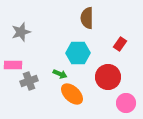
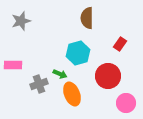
gray star: moved 11 px up
cyan hexagon: rotated 15 degrees counterclockwise
red circle: moved 1 px up
gray cross: moved 10 px right, 3 px down
orange ellipse: rotated 25 degrees clockwise
